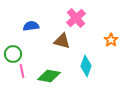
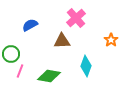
blue semicircle: moved 1 px left, 1 px up; rotated 21 degrees counterclockwise
brown triangle: rotated 18 degrees counterclockwise
green circle: moved 2 px left
pink line: moved 2 px left; rotated 32 degrees clockwise
